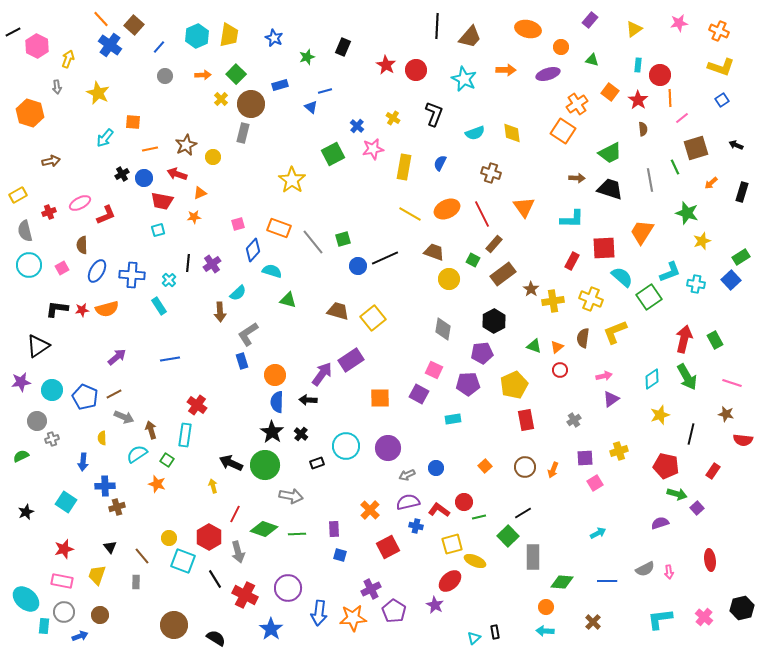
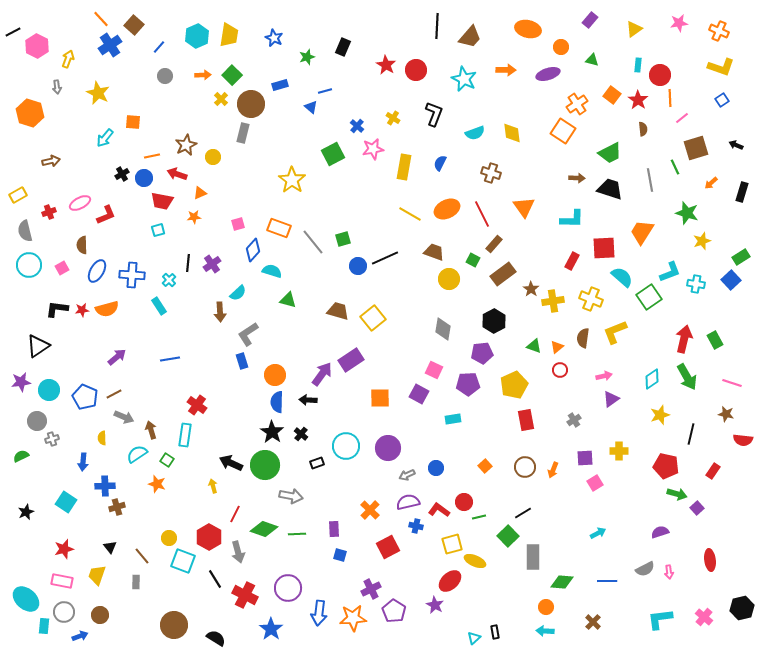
blue cross at (110, 45): rotated 20 degrees clockwise
green square at (236, 74): moved 4 px left, 1 px down
orange square at (610, 92): moved 2 px right, 3 px down
orange line at (150, 149): moved 2 px right, 7 px down
cyan circle at (52, 390): moved 3 px left
yellow cross at (619, 451): rotated 18 degrees clockwise
purple semicircle at (660, 523): moved 9 px down
